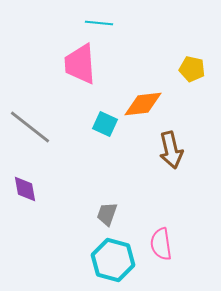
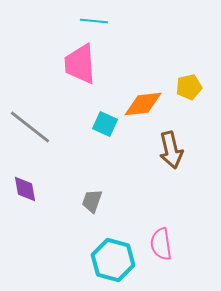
cyan line: moved 5 px left, 2 px up
yellow pentagon: moved 3 px left, 18 px down; rotated 25 degrees counterclockwise
gray trapezoid: moved 15 px left, 13 px up
